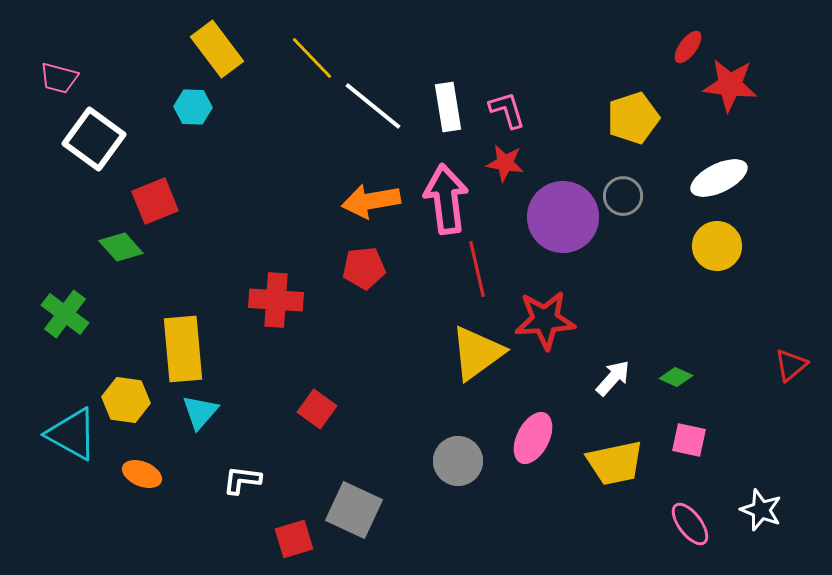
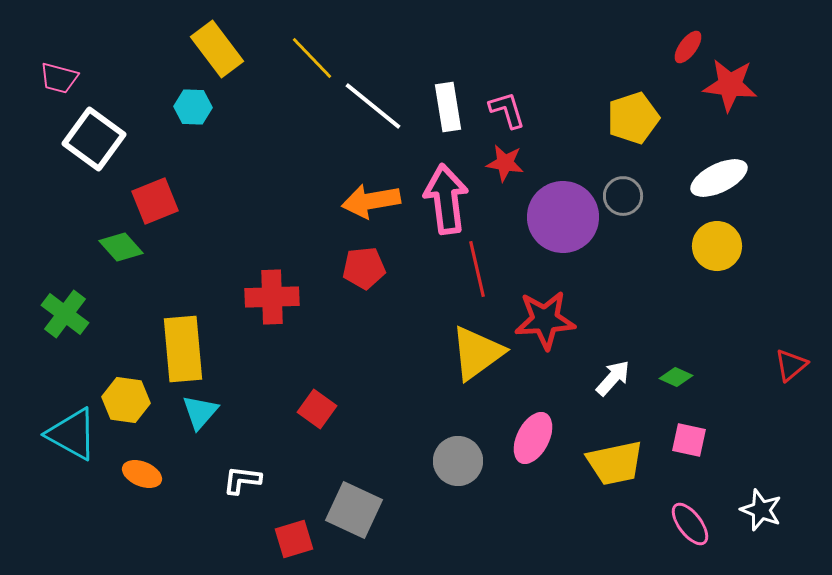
red cross at (276, 300): moved 4 px left, 3 px up; rotated 6 degrees counterclockwise
